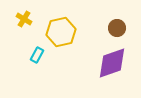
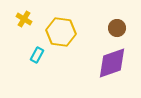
yellow hexagon: rotated 20 degrees clockwise
